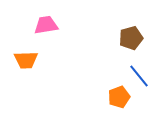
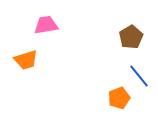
brown pentagon: moved 1 px up; rotated 15 degrees counterclockwise
orange trapezoid: rotated 15 degrees counterclockwise
orange pentagon: moved 1 px down
